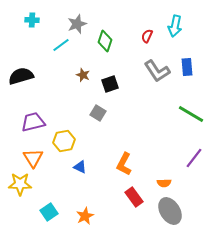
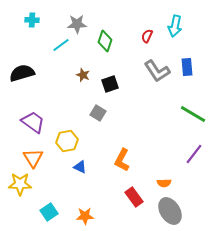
gray star: rotated 18 degrees clockwise
black semicircle: moved 1 px right, 3 px up
green line: moved 2 px right
purple trapezoid: rotated 50 degrees clockwise
yellow hexagon: moved 3 px right
purple line: moved 4 px up
orange L-shape: moved 2 px left, 4 px up
orange star: rotated 24 degrees clockwise
